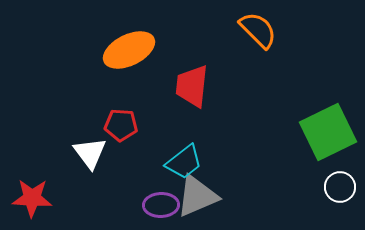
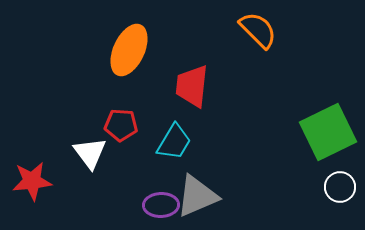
orange ellipse: rotated 39 degrees counterclockwise
cyan trapezoid: moved 10 px left, 20 px up; rotated 21 degrees counterclockwise
red star: moved 17 px up; rotated 9 degrees counterclockwise
